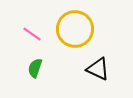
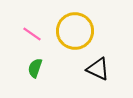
yellow circle: moved 2 px down
